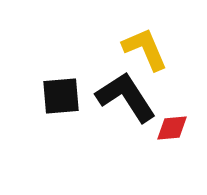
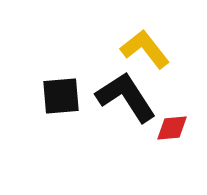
yellow L-shape: rotated 15 degrees counterclockwise
